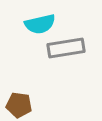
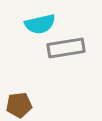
brown pentagon: rotated 15 degrees counterclockwise
